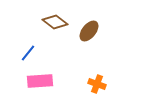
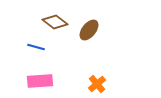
brown ellipse: moved 1 px up
blue line: moved 8 px right, 6 px up; rotated 66 degrees clockwise
orange cross: rotated 30 degrees clockwise
